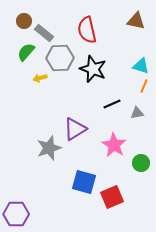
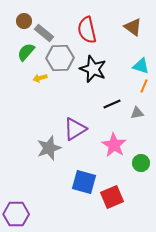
brown triangle: moved 3 px left, 6 px down; rotated 24 degrees clockwise
